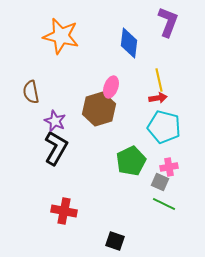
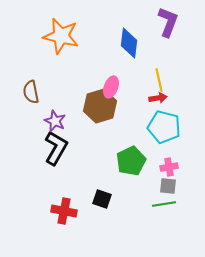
brown hexagon: moved 1 px right, 3 px up
gray square: moved 8 px right, 4 px down; rotated 18 degrees counterclockwise
green line: rotated 35 degrees counterclockwise
black square: moved 13 px left, 42 px up
